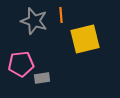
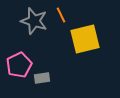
orange line: rotated 21 degrees counterclockwise
pink pentagon: moved 2 px left, 1 px down; rotated 20 degrees counterclockwise
